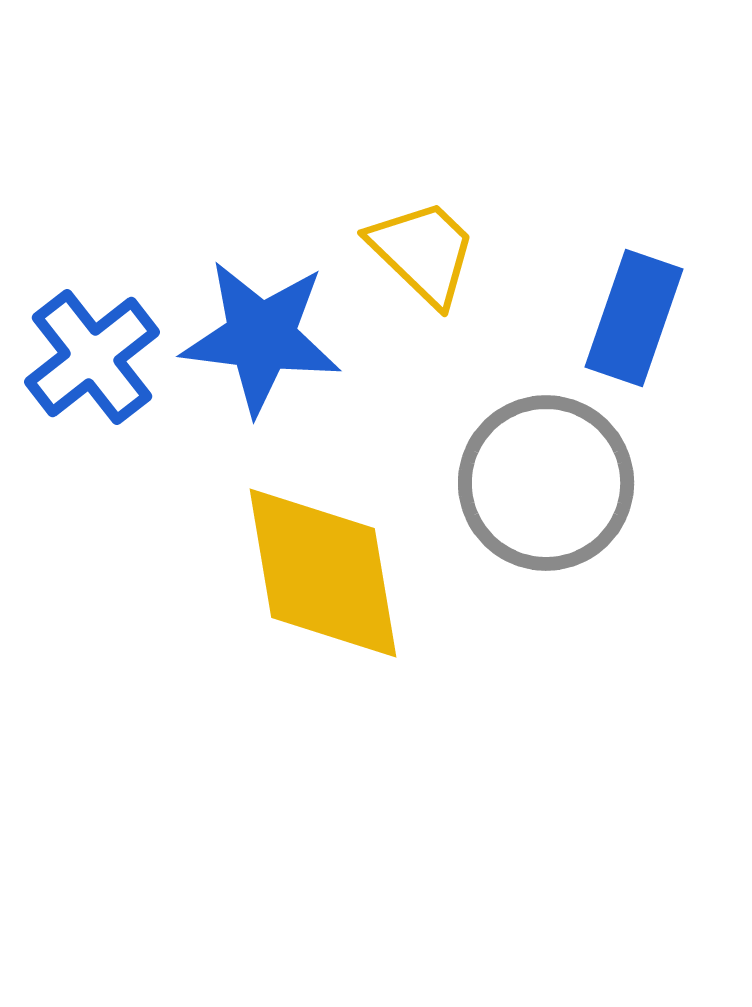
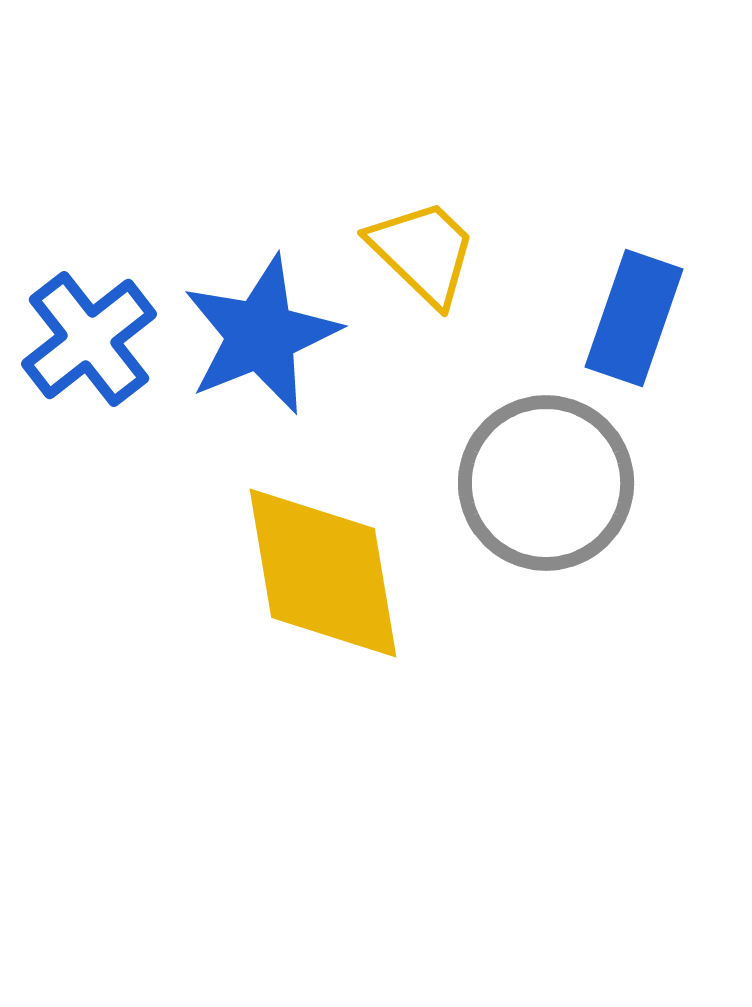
blue star: moved 2 px up; rotated 29 degrees counterclockwise
blue cross: moved 3 px left, 18 px up
